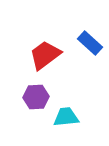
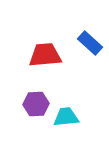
red trapezoid: rotated 32 degrees clockwise
purple hexagon: moved 7 px down
